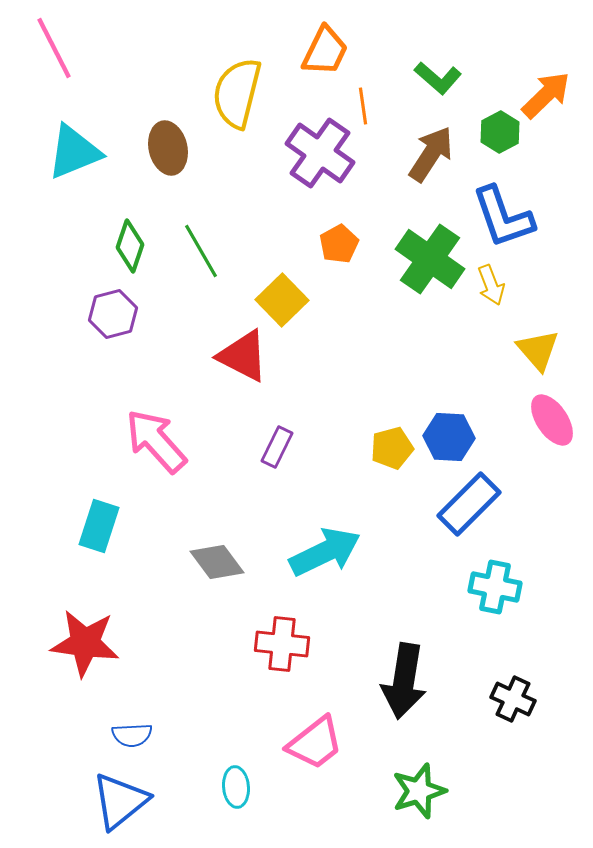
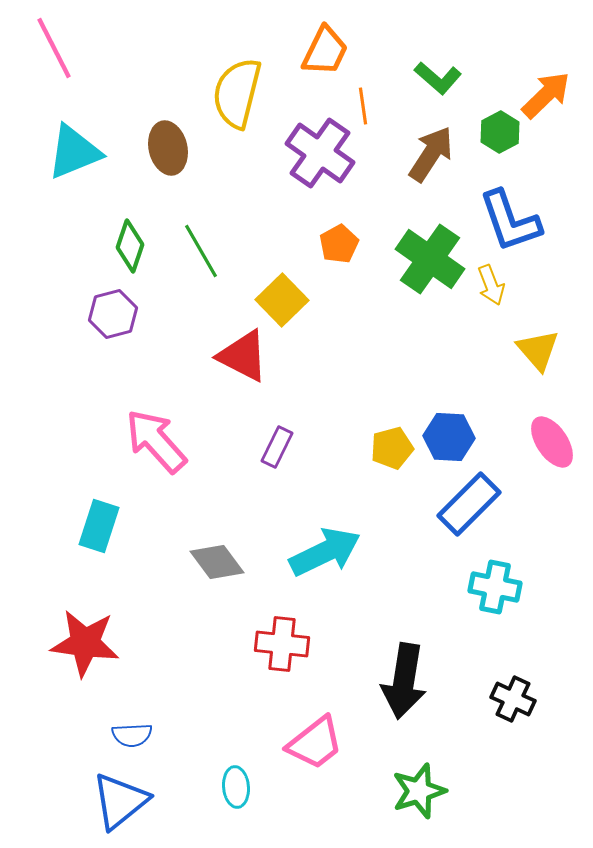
blue L-shape: moved 7 px right, 4 px down
pink ellipse: moved 22 px down
